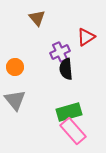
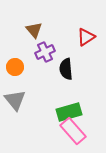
brown triangle: moved 3 px left, 12 px down
purple cross: moved 15 px left
